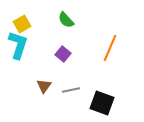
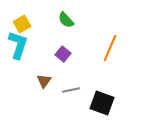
brown triangle: moved 5 px up
